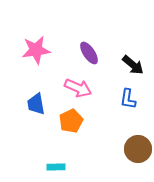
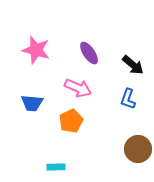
pink star: rotated 24 degrees clockwise
blue L-shape: rotated 10 degrees clockwise
blue trapezoid: moved 4 px left, 1 px up; rotated 75 degrees counterclockwise
